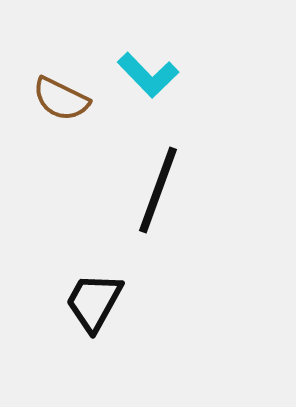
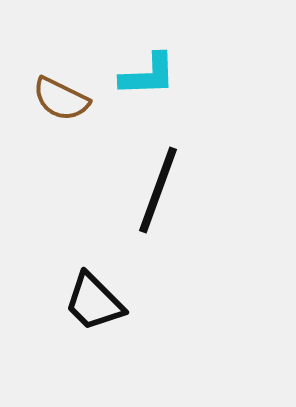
cyan L-shape: rotated 48 degrees counterclockwise
black trapezoid: rotated 74 degrees counterclockwise
